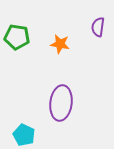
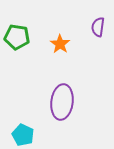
orange star: rotated 24 degrees clockwise
purple ellipse: moved 1 px right, 1 px up
cyan pentagon: moved 1 px left
